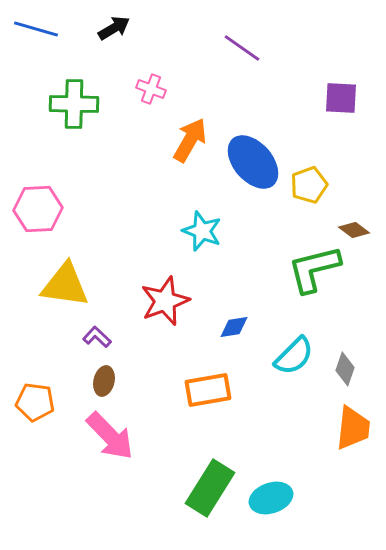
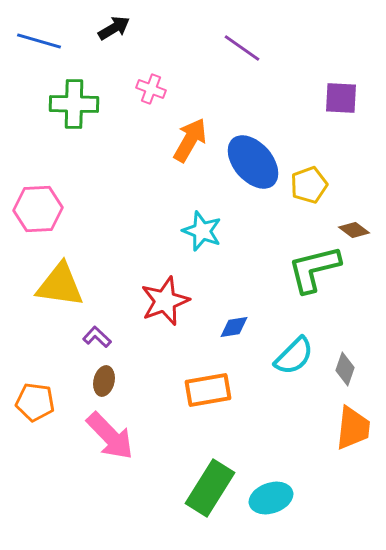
blue line: moved 3 px right, 12 px down
yellow triangle: moved 5 px left
